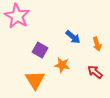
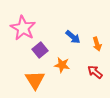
pink star: moved 6 px right, 12 px down
purple square: rotated 21 degrees clockwise
